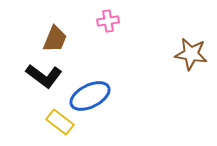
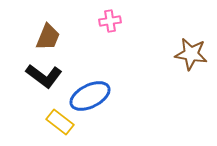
pink cross: moved 2 px right
brown trapezoid: moved 7 px left, 2 px up
